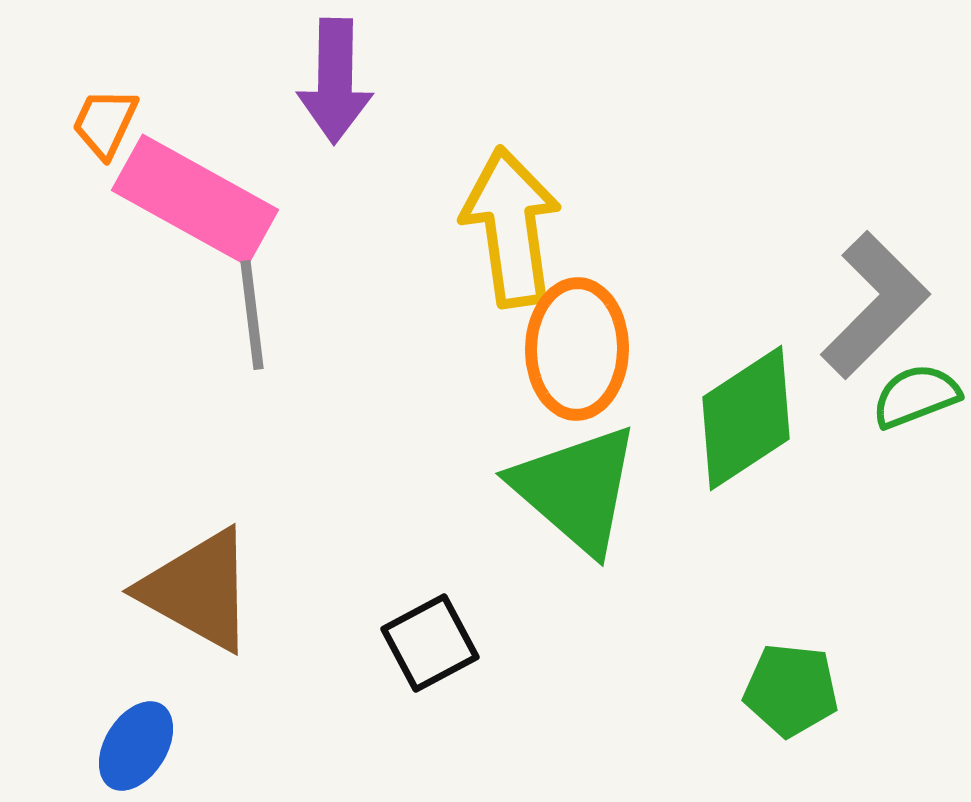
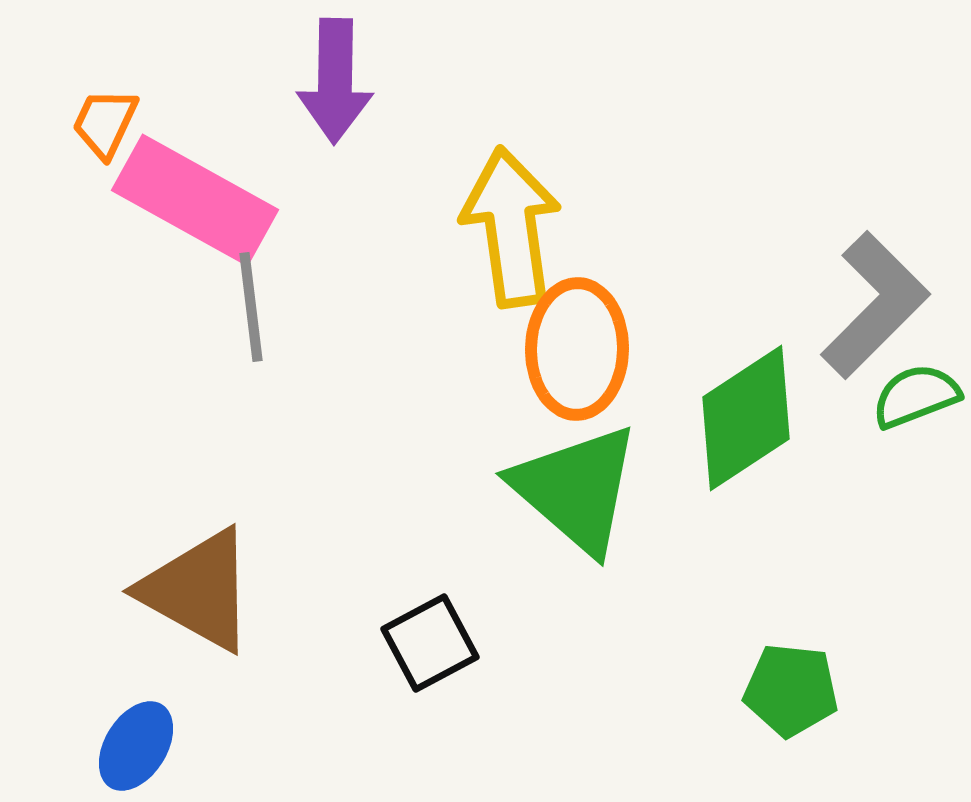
gray line: moved 1 px left, 8 px up
